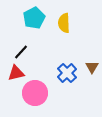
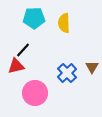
cyan pentagon: rotated 25 degrees clockwise
black line: moved 2 px right, 2 px up
red triangle: moved 7 px up
